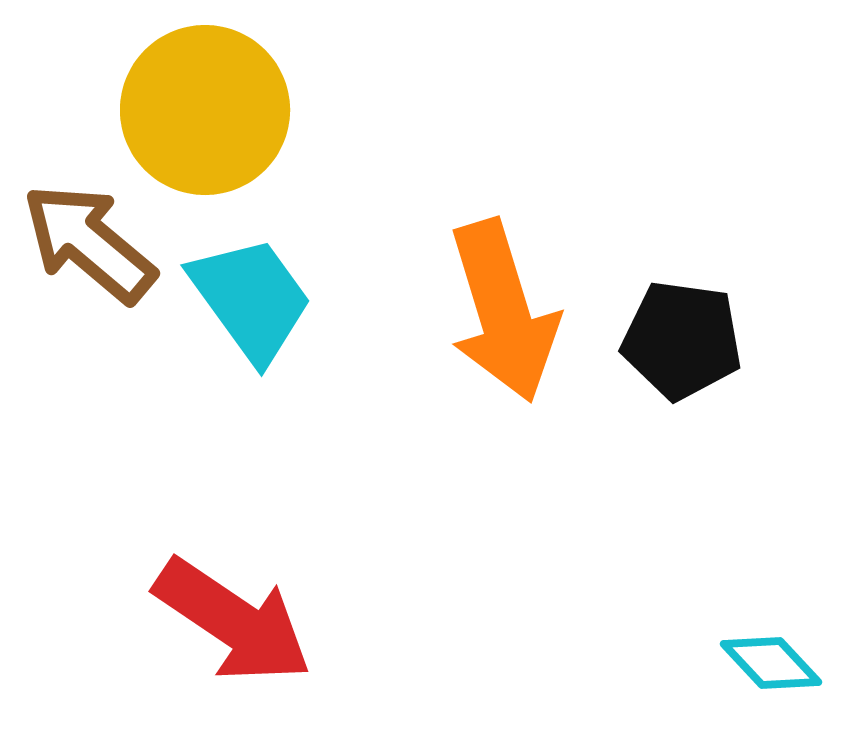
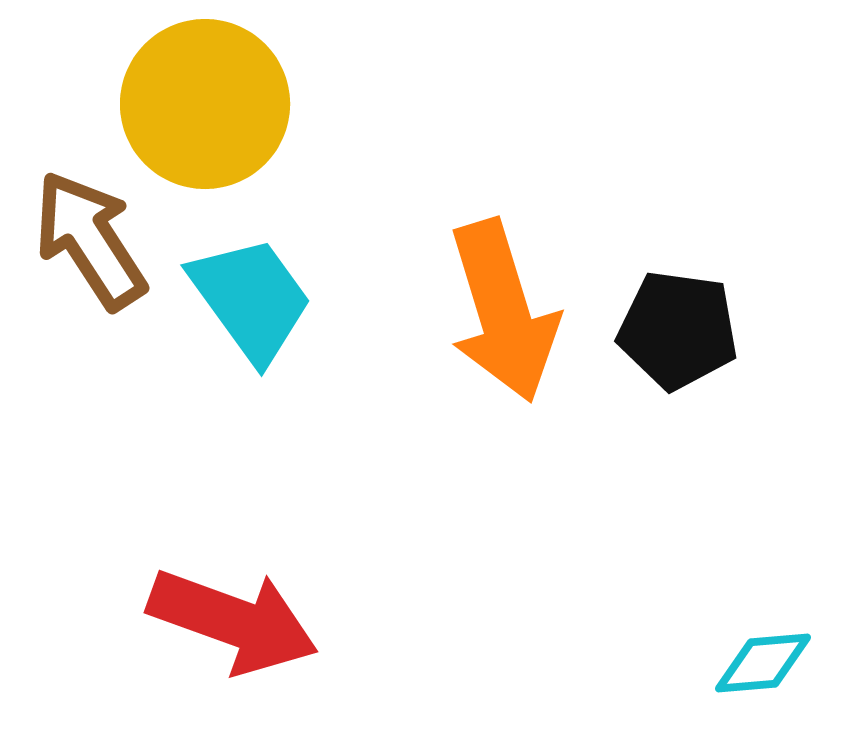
yellow circle: moved 6 px up
brown arrow: moved 1 px right, 3 px up; rotated 17 degrees clockwise
black pentagon: moved 4 px left, 10 px up
red arrow: rotated 14 degrees counterclockwise
cyan diamond: moved 8 px left; rotated 52 degrees counterclockwise
